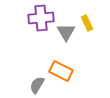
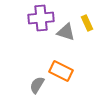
gray triangle: rotated 42 degrees counterclockwise
